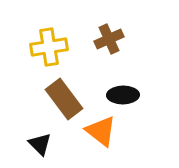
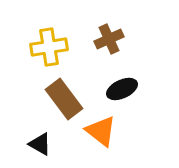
black ellipse: moved 1 px left, 6 px up; rotated 24 degrees counterclockwise
black triangle: rotated 15 degrees counterclockwise
